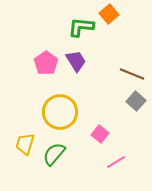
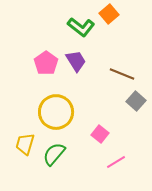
green L-shape: rotated 148 degrees counterclockwise
brown line: moved 10 px left
yellow circle: moved 4 px left
